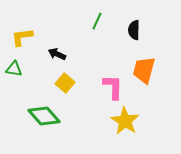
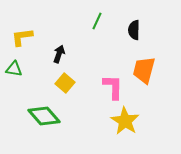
black arrow: moved 2 px right; rotated 84 degrees clockwise
